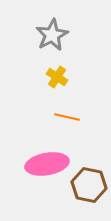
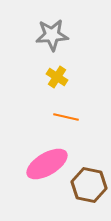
gray star: rotated 24 degrees clockwise
orange line: moved 1 px left
pink ellipse: rotated 21 degrees counterclockwise
